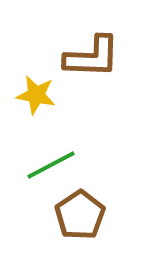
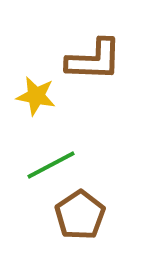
brown L-shape: moved 2 px right, 3 px down
yellow star: moved 1 px down
